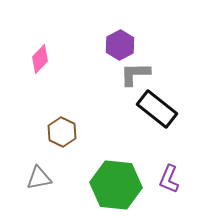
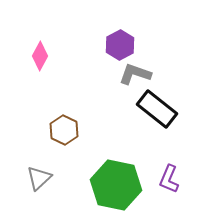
pink diamond: moved 3 px up; rotated 16 degrees counterclockwise
gray L-shape: rotated 20 degrees clockwise
brown hexagon: moved 2 px right, 2 px up
gray triangle: rotated 32 degrees counterclockwise
green hexagon: rotated 6 degrees clockwise
